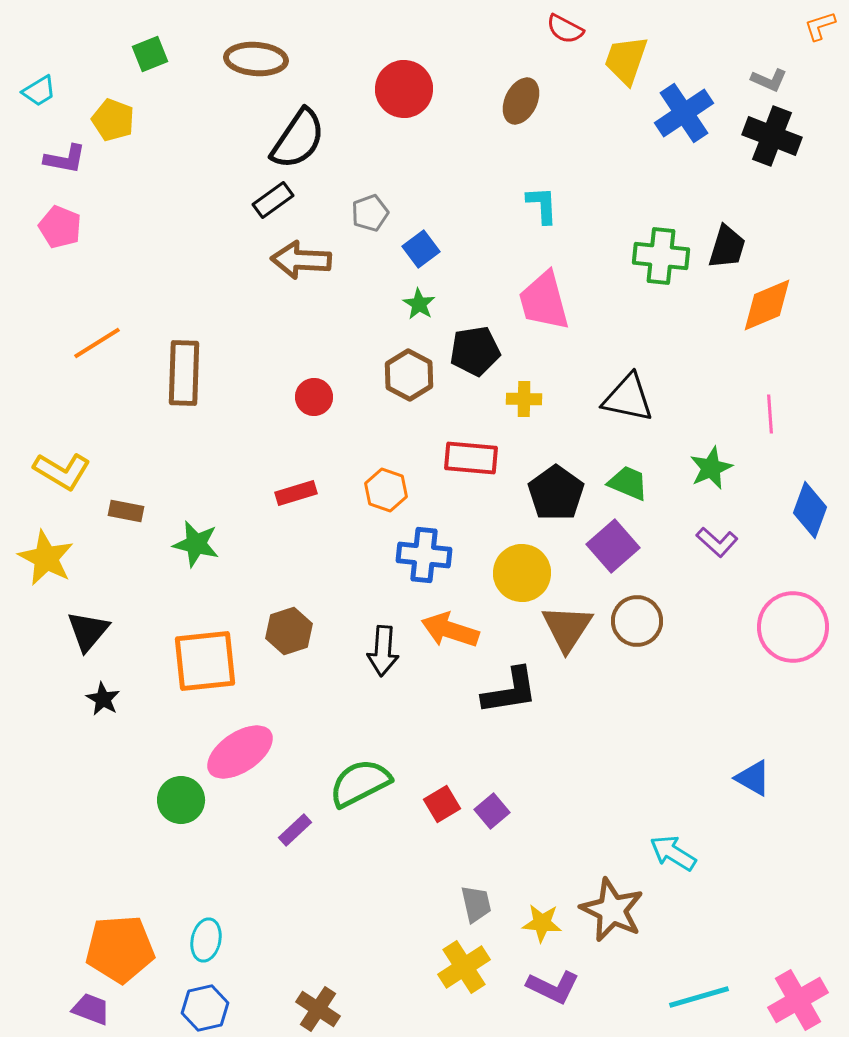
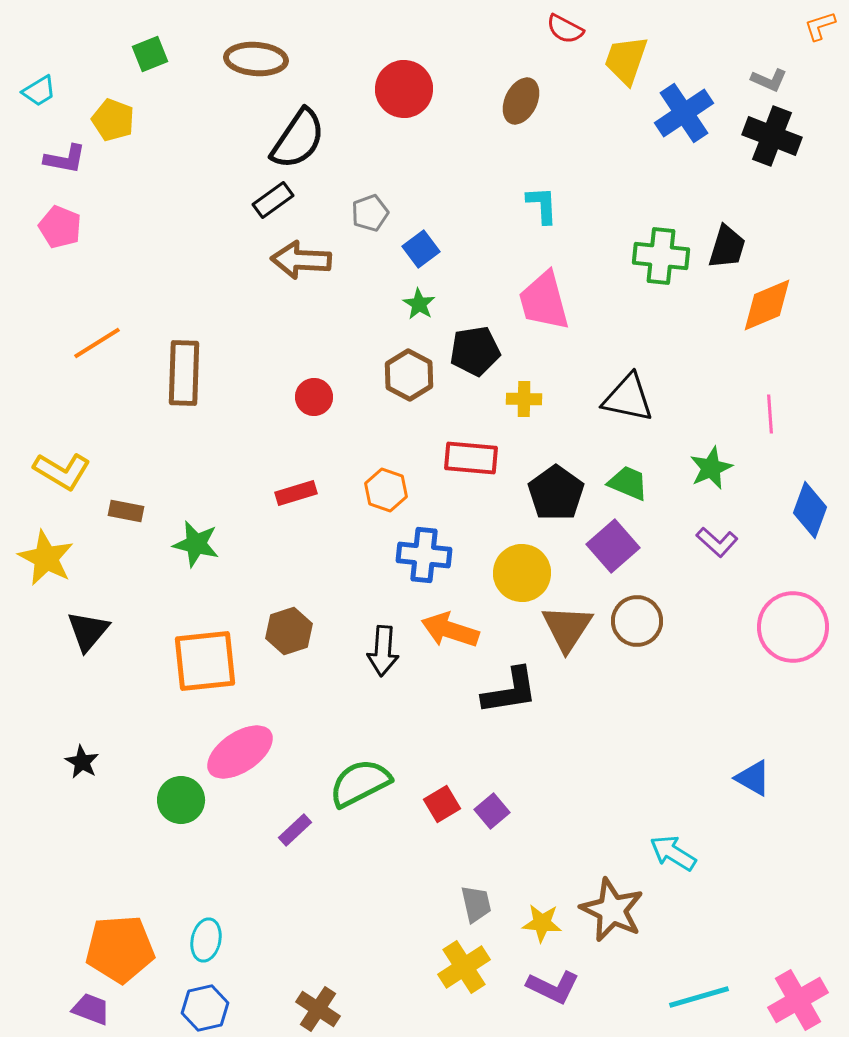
black star at (103, 699): moved 21 px left, 63 px down
